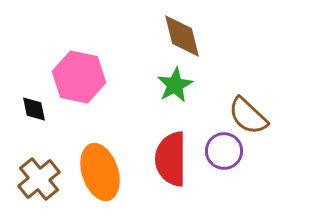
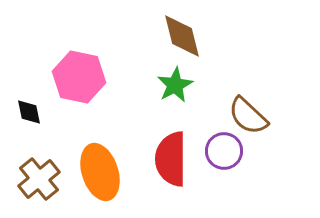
black diamond: moved 5 px left, 3 px down
